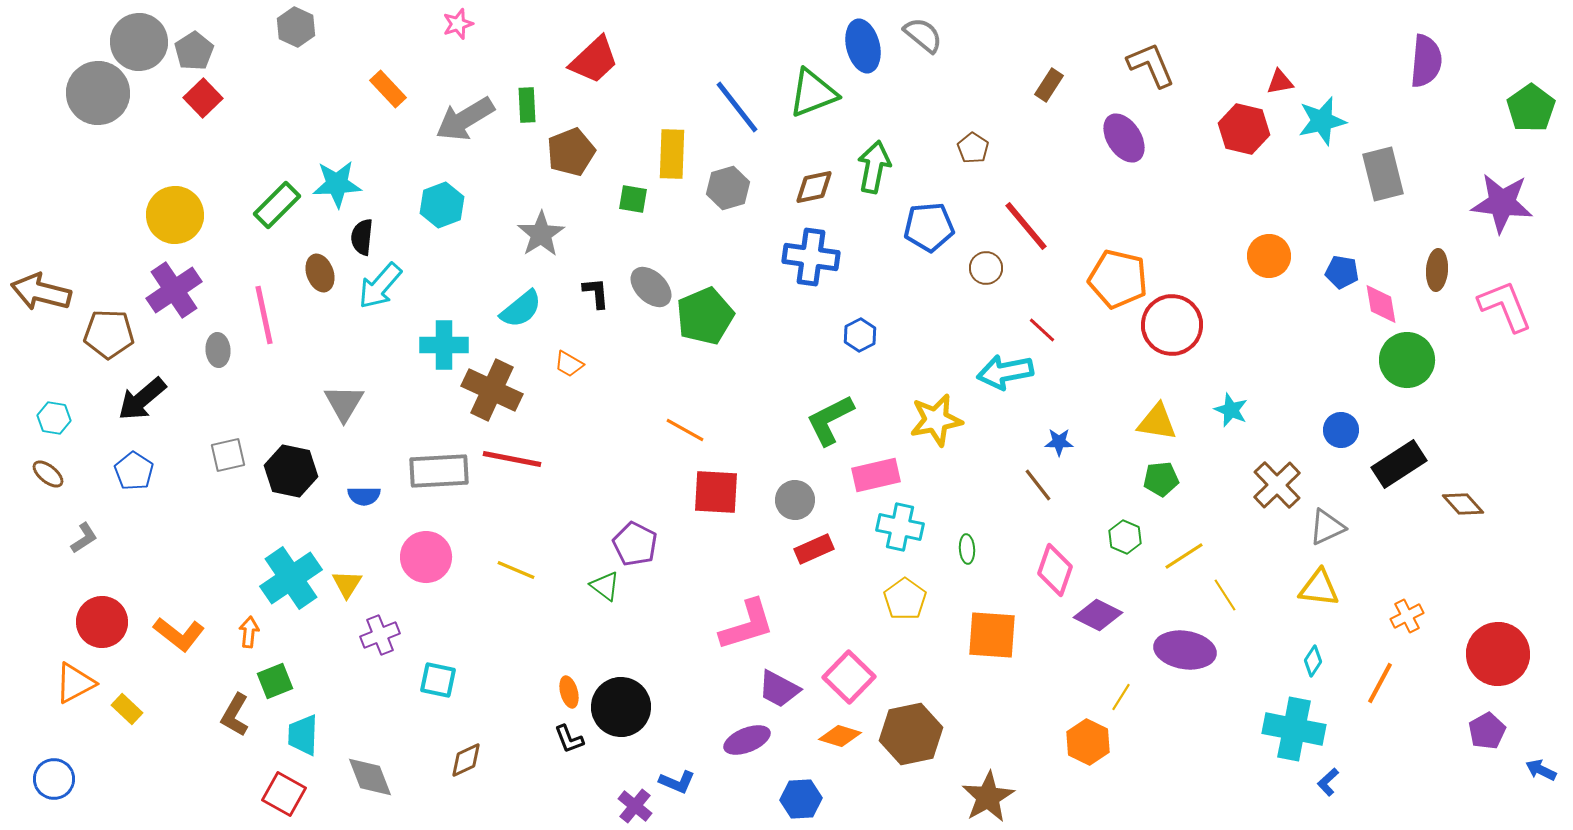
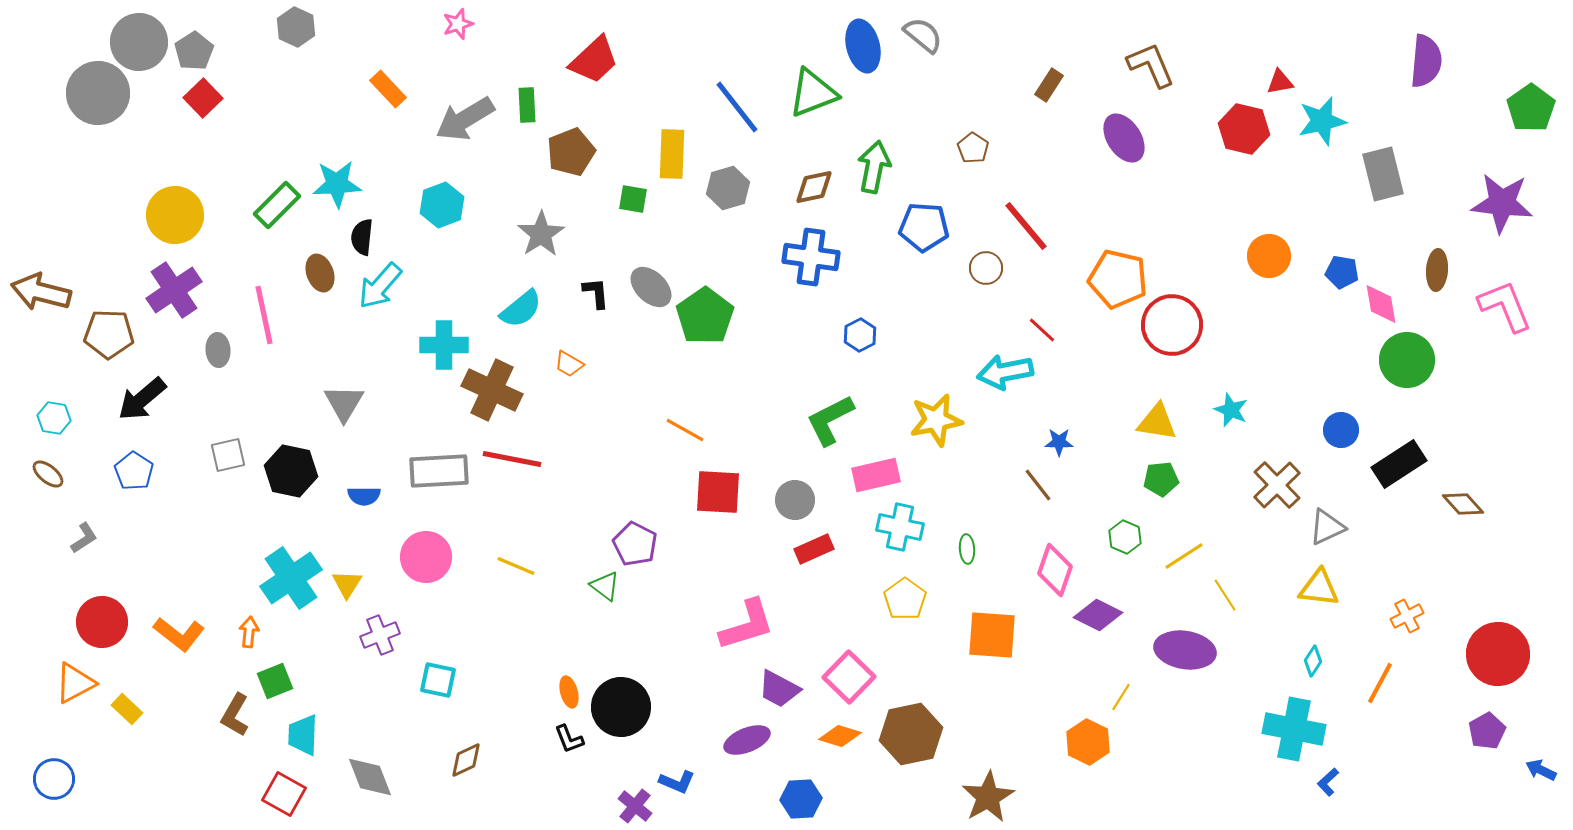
blue pentagon at (929, 227): moved 5 px left; rotated 9 degrees clockwise
green pentagon at (705, 316): rotated 12 degrees counterclockwise
red square at (716, 492): moved 2 px right
yellow line at (516, 570): moved 4 px up
